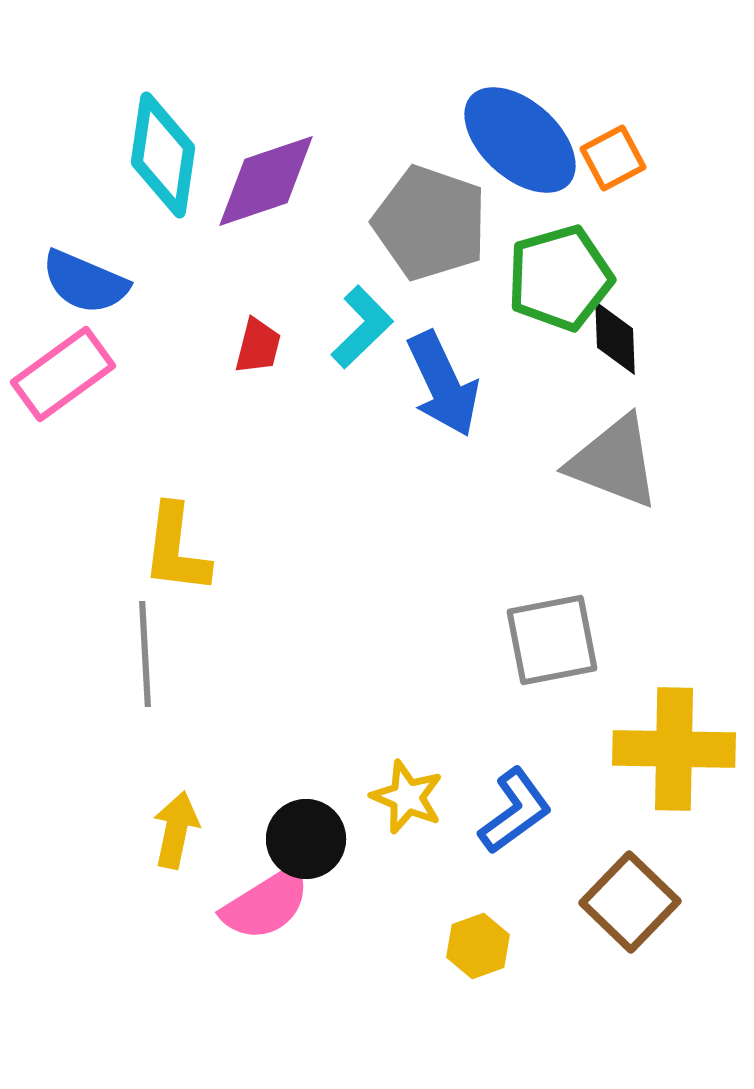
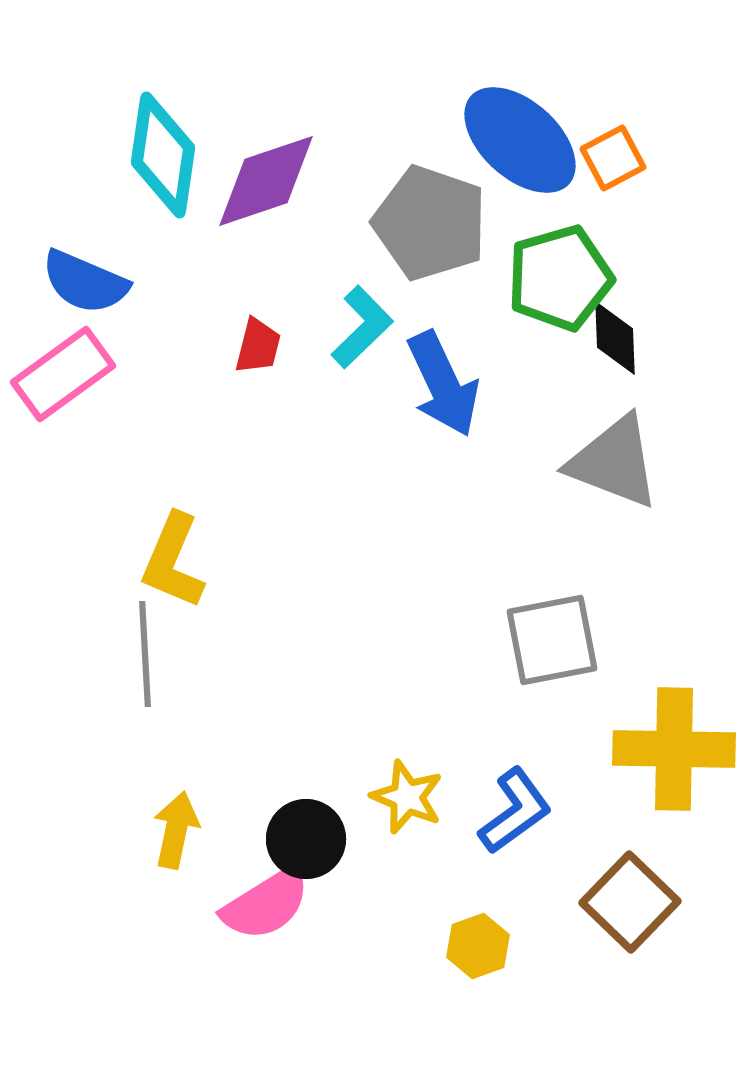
yellow L-shape: moved 3 px left, 12 px down; rotated 16 degrees clockwise
